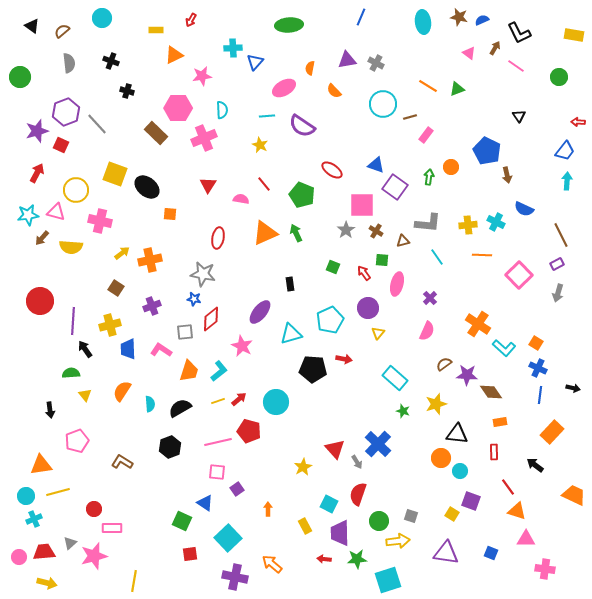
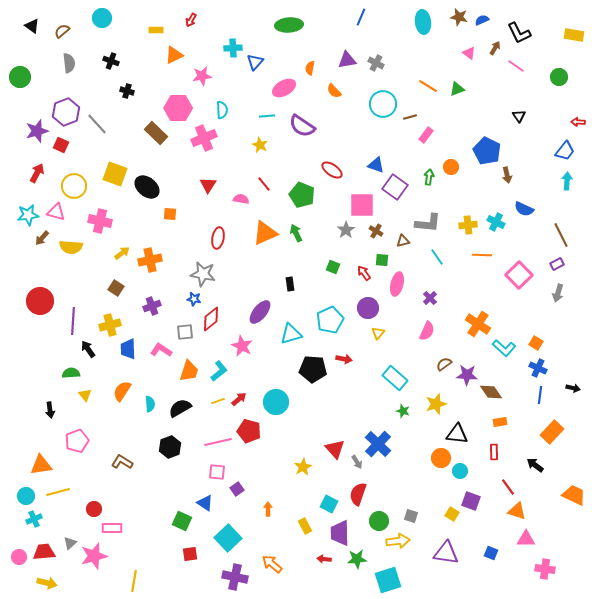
yellow circle at (76, 190): moved 2 px left, 4 px up
black arrow at (85, 349): moved 3 px right
